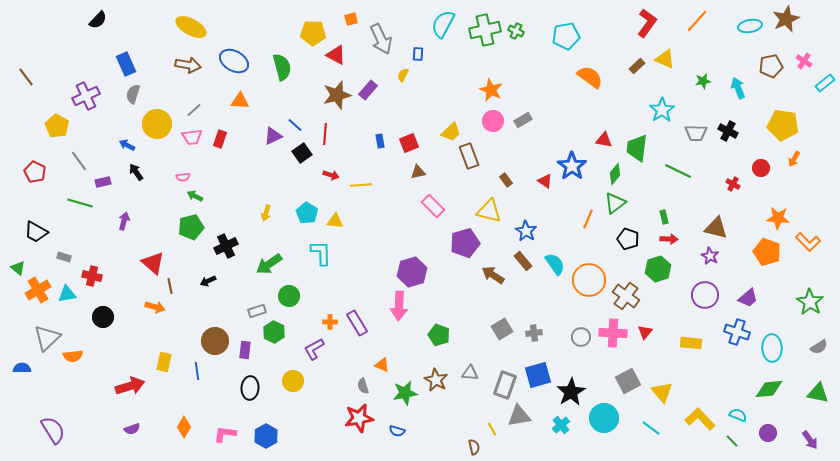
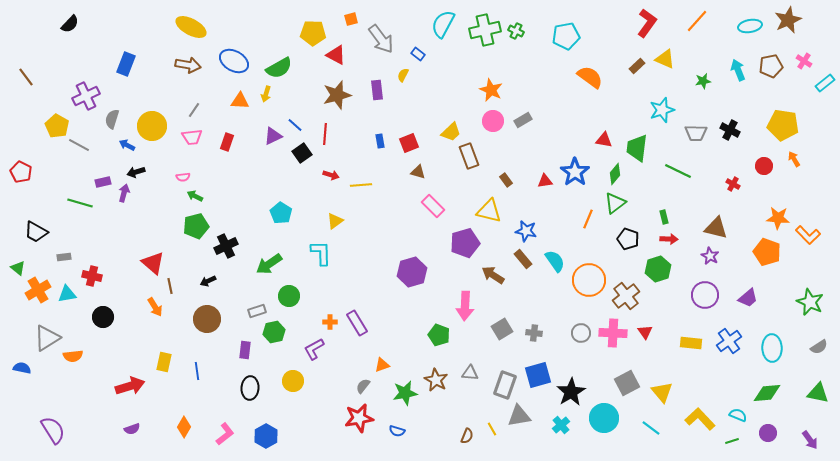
brown star at (786, 19): moved 2 px right, 1 px down
black semicircle at (98, 20): moved 28 px left, 4 px down
gray arrow at (381, 39): rotated 12 degrees counterclockwise
blue rectangle at (418, 54): rotated 56 degrees counterclockwise
blue rectangle at (126, 64): rotated 45 degrees clockwise
green semicircle at (282, 67): moved 3 px left, 1 px down; rotated 76 degrees clockwise
cyan arrow at (738, 88): moved 18 px up
purple rectangle at (368, 90): moved 9 px right; rotated 48 degrees counterclockwise
gray semicircle at (133, 94): moved 21 px left, 25 px down
gray line at (194, 110): rotated 14 degrees counterclockwise
cyan star at (662, 110): rotated 15 degrees clockwise
yellow circle at (157, 124): moved 5 px left, 2 px down
black cross at (728, 131): moved 2 px right, 1 px up
red rectangle at (220, 139): moved 7 px right, 3 px down
orange arrow at (794, 159): rotated 119 degrees clockwise
gray line at (79, 161): moved 16 px up; rotated 25 degrees counterclockwise
blue star at (572, 166): moved 3 px right, 6 px down
red circle at (761, 168): moved 3 px right, 2 px up
red pentagon at (35, 172): moved 14 px left
black arrow at (136, 172): rotated 72 degrees counterclockwise
brown triangle at (418, 172): rotated 28 degrees clockwise
red triangle at (545, 181): rotated 42 degrees counterclockwise
yellow arrow at (266, 213): moved 119 px up
cyan pentagon at (307, 213): moved 26 px left
purple arrow at (124, 221): moved 28 px up
yellow triangle at (335, 221): rotated 42 degrees counterclockwise
green pentagon at (191, 227): moved 5 px right, 1 px up
blue star at (526, 231): rotated 20 degrees counterclockwise
orange L-shape at (808, 242): moved 7 px up
gray rectangle at (64, 257): rotated 24 degrees counterclockwise
brown rectangle at (523, 261): moved 2 px up
cyan semicircle at (555, 264): moved 3 px up
brown cross at (626, 296): rotated 16 degrees clockwise
green star at (810, 302): rotated 8 degrees counterclockwise
pink arrow at (399, 306): moved 66 px right
orange arrow at (155, 307): rotated 42 degrees clockwise
green hexagon at (274, 332): rotated 20 degrees clockwise
red triangle at (645, 332): rotated 14 degrees counterclockwise
blue cross at (737, 332): moved 8 px left, 9 px down; rotated 35 degrees clockwise
gray cross at (534, 333): rotated 14 degrees clockwise
gray circle at (581, 337): moved 4 px up
gray triangle at (47, 338): rotated 12 degrees clockwise
brown circle at (215, 341): moved 8 px left, 22 px up
orange triangle at (382, 365): rotated 42 degrees counterclockwise
blue semicircle at (22, 368): rotated 12 degrees clockwise
gray square at (628, 381): moved 1 px left, 2 px down
gray semicircle at (363, 386): rotated 56 degrees clockwise
green diamond at (769, 389): moved 2 px left, 4 px down
pink L-shape at (225, 434): rotated 135 degrees clockwise
green line at (732, 441): rotated 64 degrees counterclockwise
brown semicircle at (474, 447): moved 7 px left, 11 px up; rotated 35 degrees clockwise
